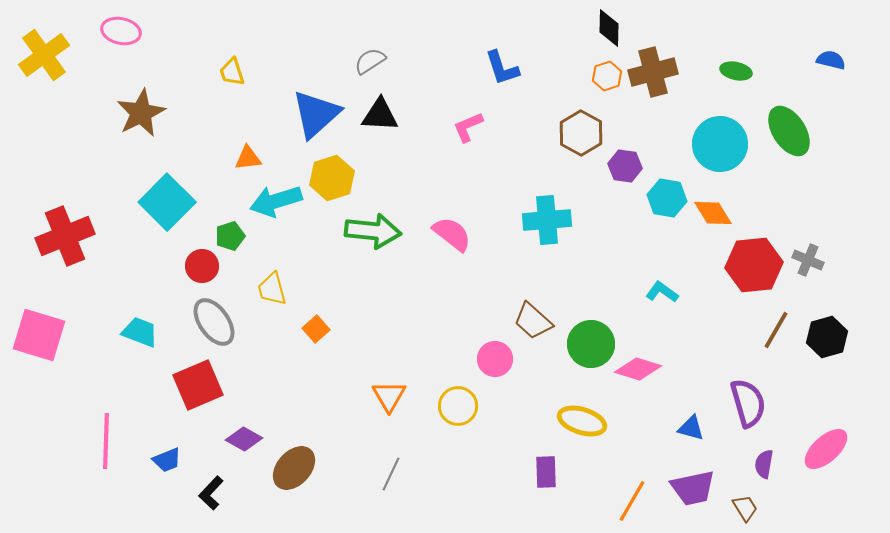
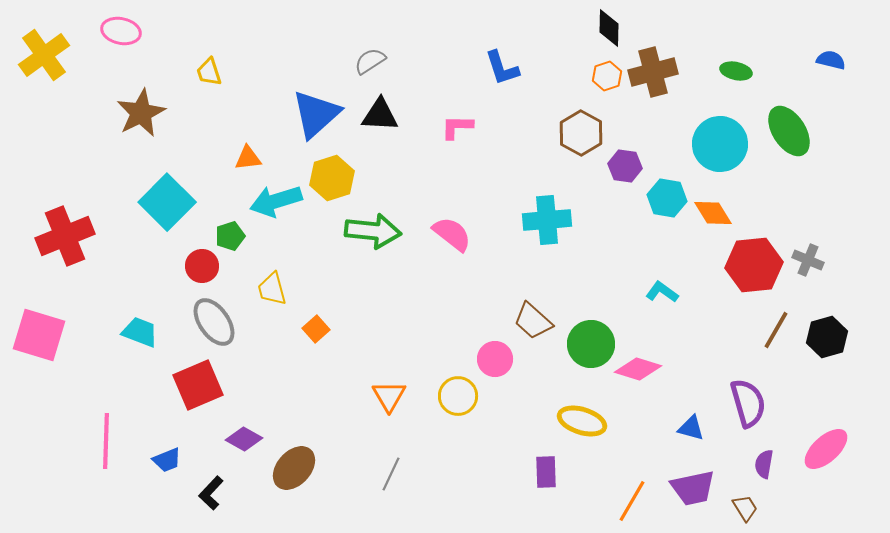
yellow trapezoid at (232, 72): moved 23 px left
pink L-shape at (468, 127): moved 11 px left; rotated 24 degrees clockwise
yellow circle at (458, 406): moved 10 px up
